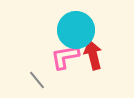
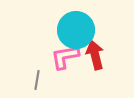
red arrow: moved 2 px right
gray line: rotated 48 degrees clockwise
